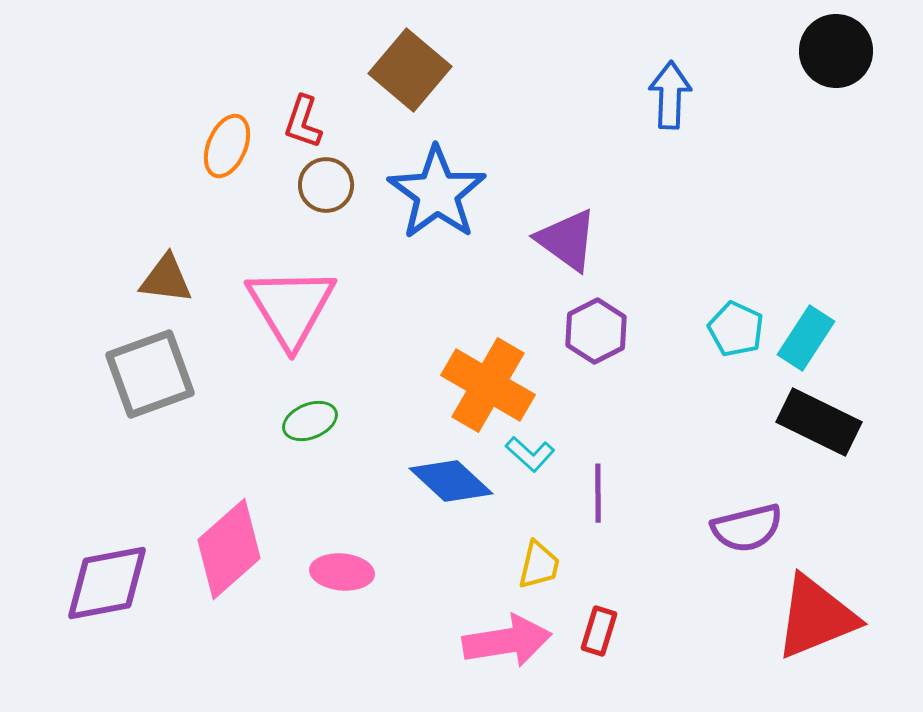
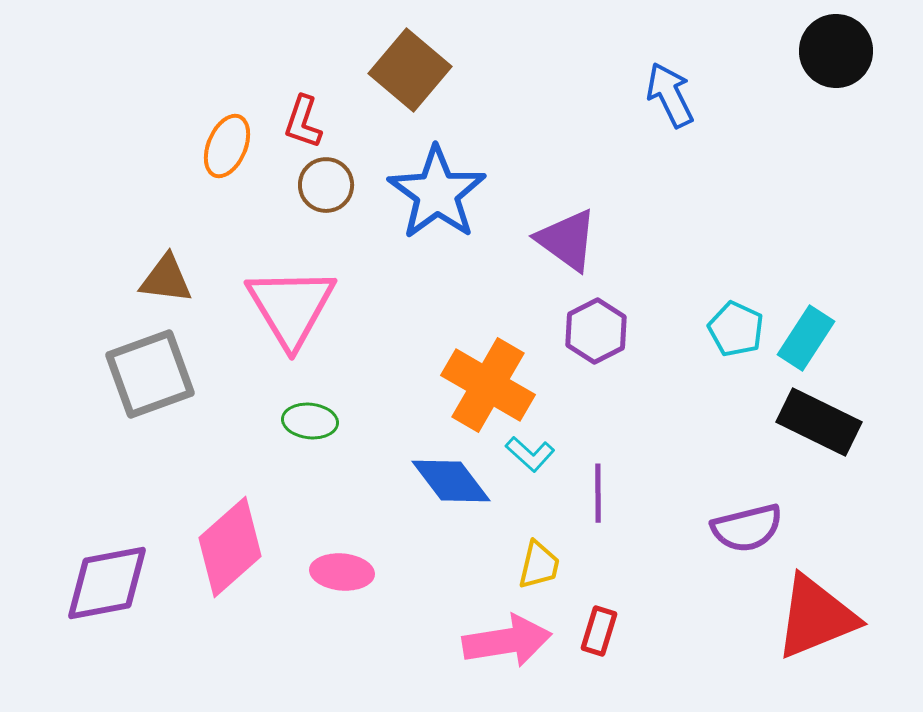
blue arrow: rotated 28 degrees counterclockwise
green ellipse: rotated 28 degrees clockwise
blue diamond: rotated 10 degrees clockwise
pink diamond: moved 1 px right, 2 px up
